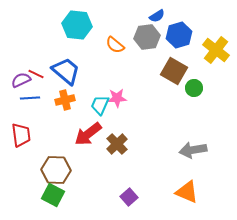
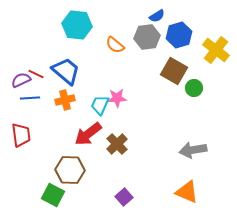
brown hexagon: moved 14 px right
purple square: moved 5 px left
